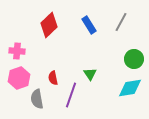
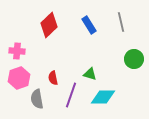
gray line: rotated 42 degrees counterclockwise
green triangle: rotated 40 degrees counterclockwise
cyan diamond: moved 27 px left, 9 px down; rotated 10 degrees clockwise
